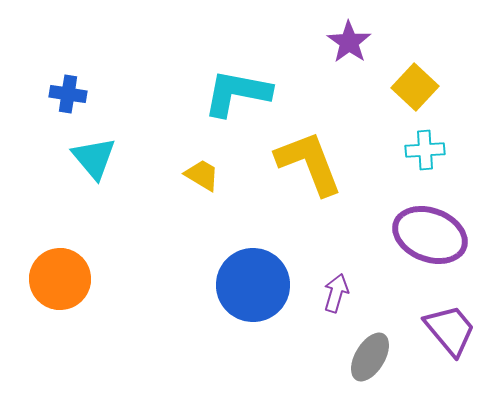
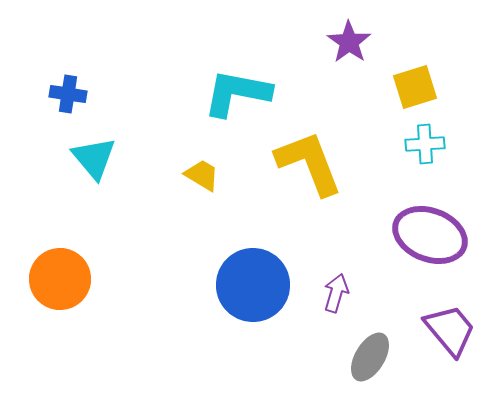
yellow square: rotated 30 degrees clockwise
cyan cross: moved 6 px up
